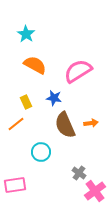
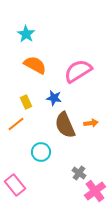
pink rectangle: rotated 60 degrees clockwise
